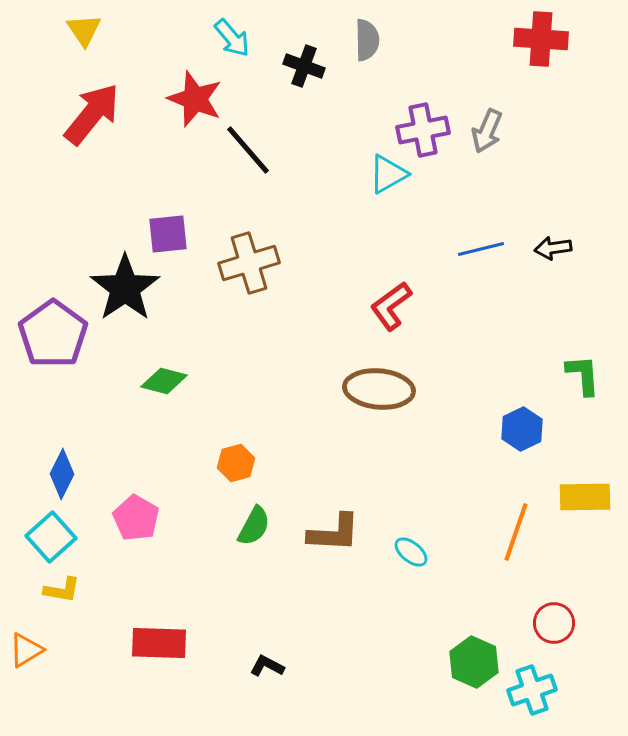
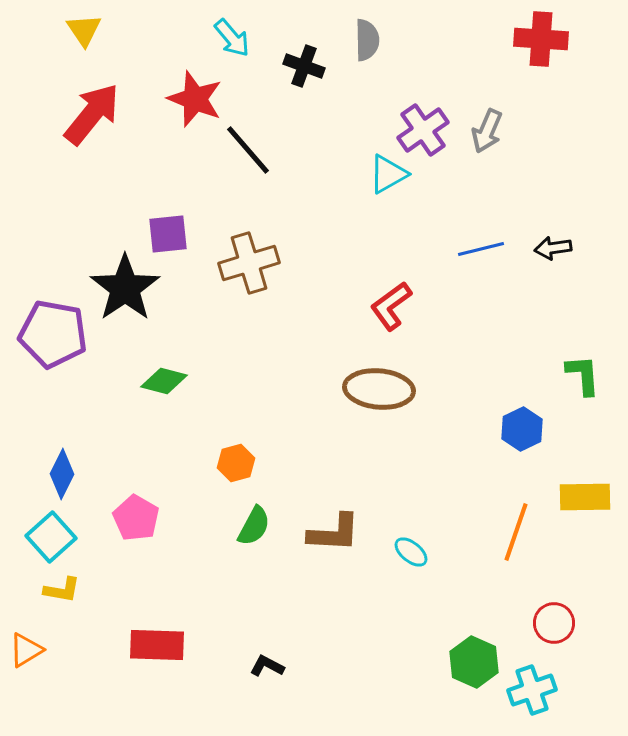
purple cross: rotated 24 degrees counterclockwise
purple pentagon: rotated 26 degrees counterclockwise
red rectangle: moved 2 px left, 2 px down
